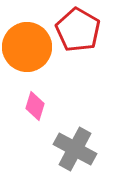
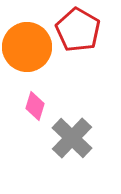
gray cross: moved 3 px left, 11 px up; rotated 15 degrees clockwise
